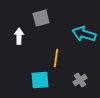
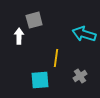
gray square: moved 7 px left, 2 px down
gray cross: moved 4 px up
